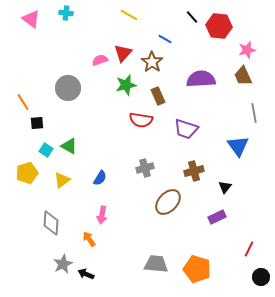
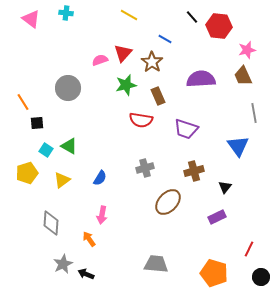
orange pentagon: moved 17 px right, 4 px down
